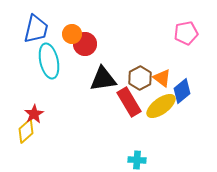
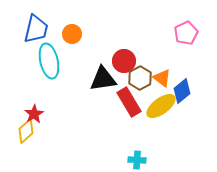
pink pentagon: rotated 15 degrees counterclockwise
red circle: moved 39 px right, 17 px down
